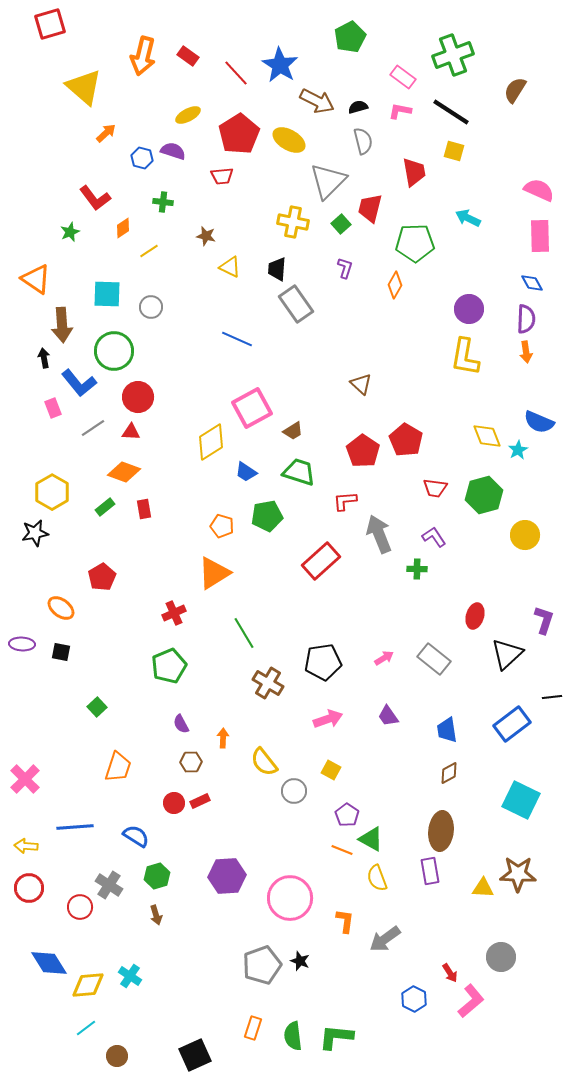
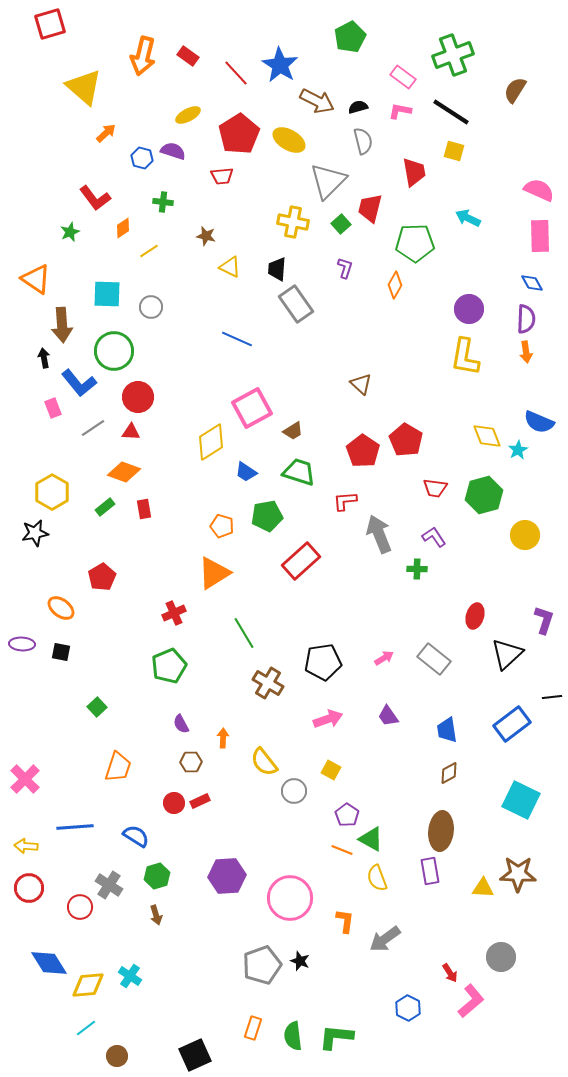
red rectangle at (321, 561): moved 20 px left
blue hexagon at (414, 999): moved 6 px left, 9 px down
